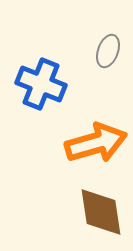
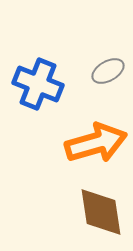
gray ellipse: moved 20 px down; rotated 40 degrees clockwise
blue cross: moved 3 px left
